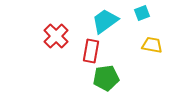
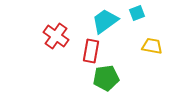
cyan square: moved 5 px left
red cross: rotated 10 degrees counterclockwise
yellow trapezoid: moved 1 px down
